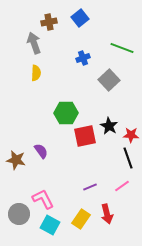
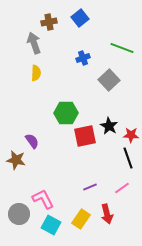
purple semicircle: moved 9 px left, 10 px up
pink line: moved 2 px down
cyan square: moved 1 px right
